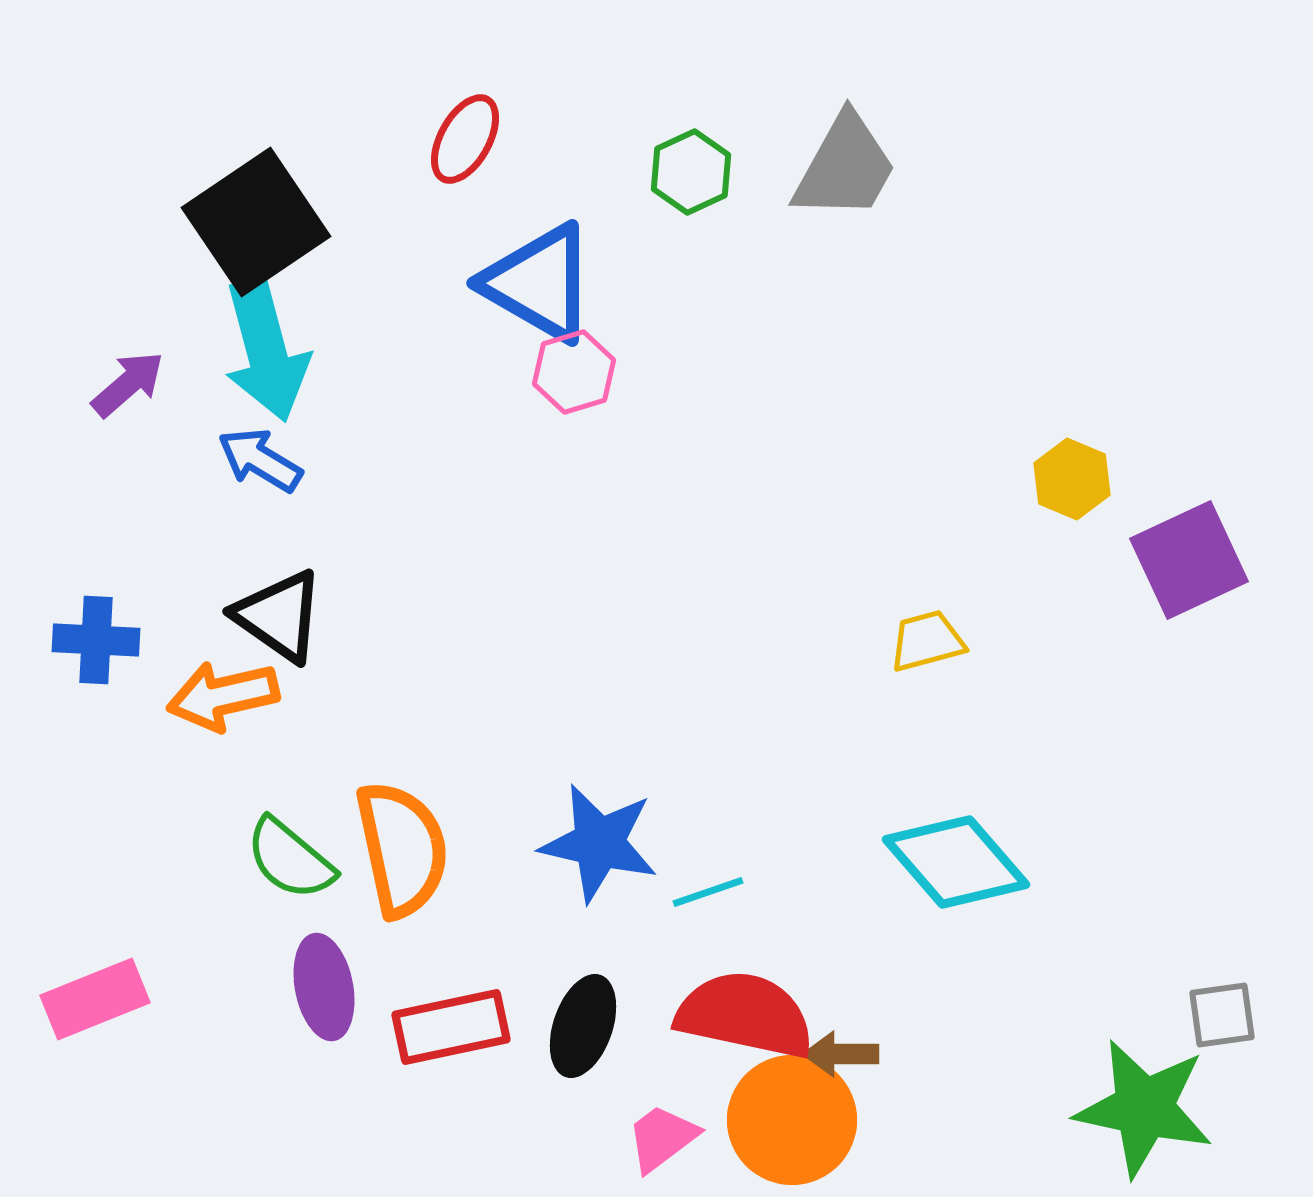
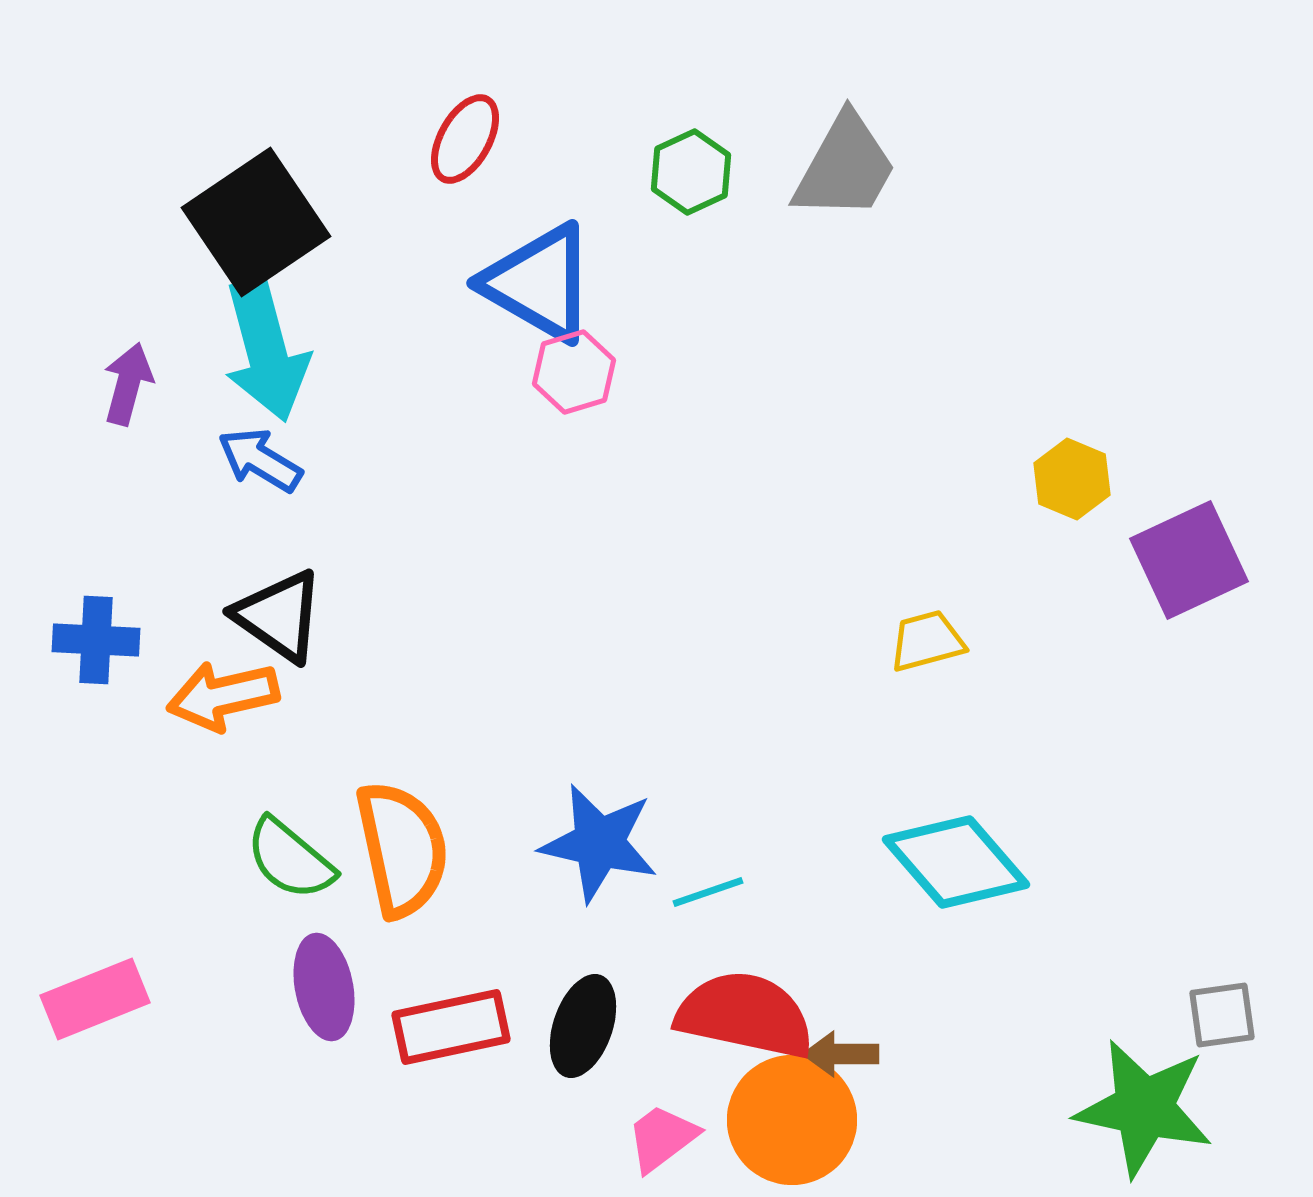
purple arrow: rotated 34 degrees counterclockwise
